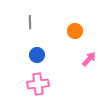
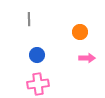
gray line: moved 1 px left, 3 px up
orange circle: moved 5 px right, 1 px down
pink arrow: moved 2 px left, 1 px up; rotated 49 degrees clockwise
